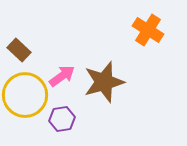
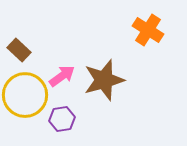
brown star: moved 2 px up
